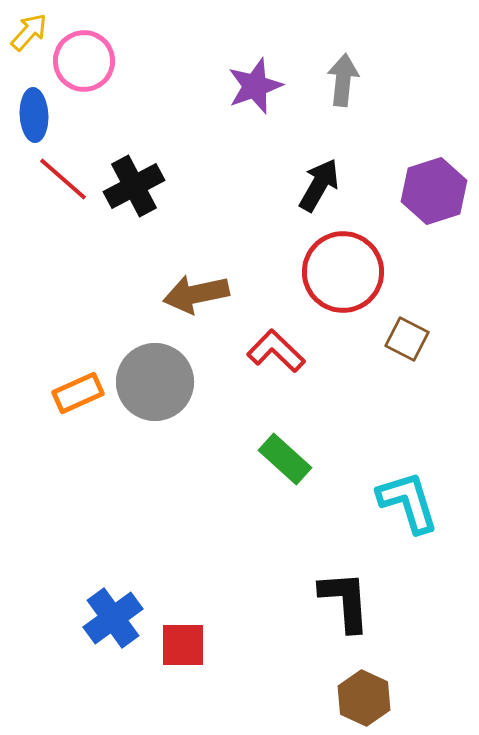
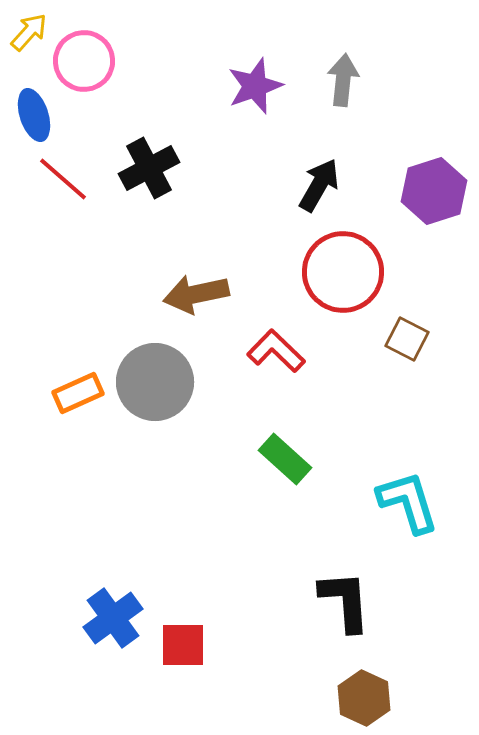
blue ellipse: rotated 15 degrees counterclockwise
black cross: moved 15 px right, 18 px up
